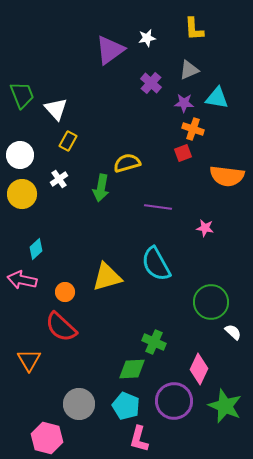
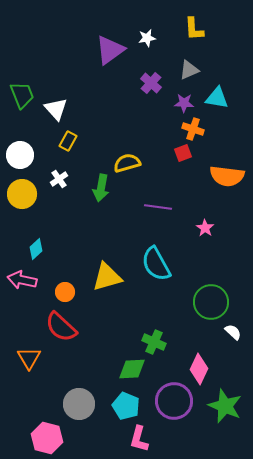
pink star: rotated 24 degrees clockwise
orange triangle: moved 2 px up
